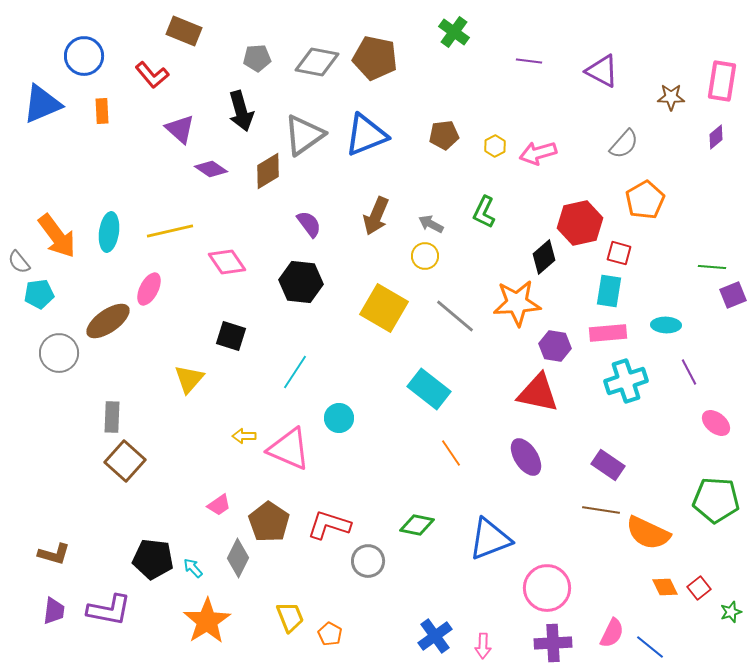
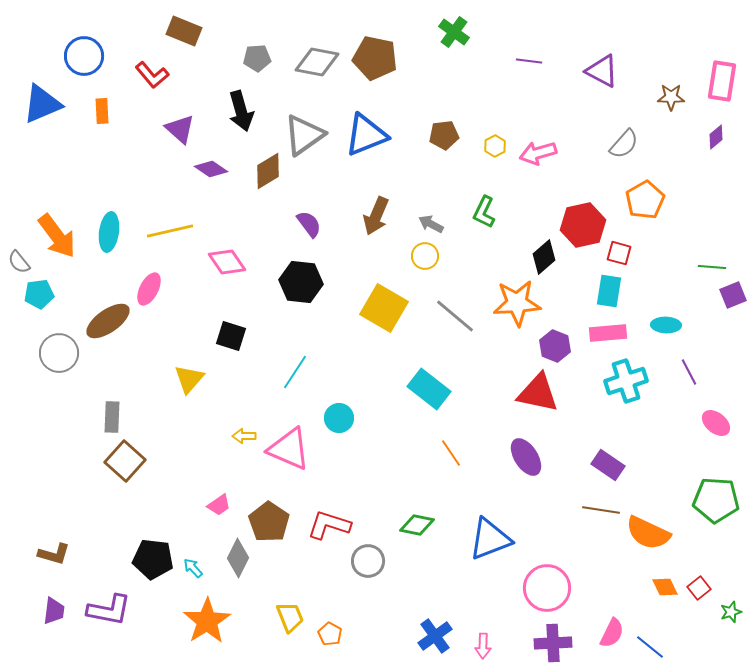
red hexagon at (580, 223): moved 3 px right, 2 px down
purple hexagon at (555, 346): rotated 12 degrees clockwise
